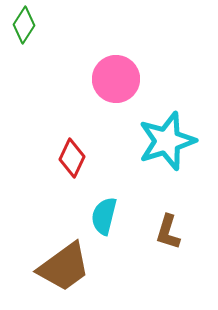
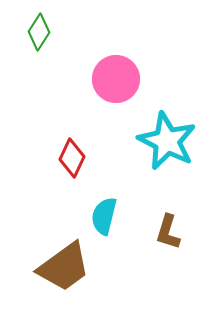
green diamond: moved 15 px right, 7 px down
cyan star: rotated 28 degrees counterclockwise
